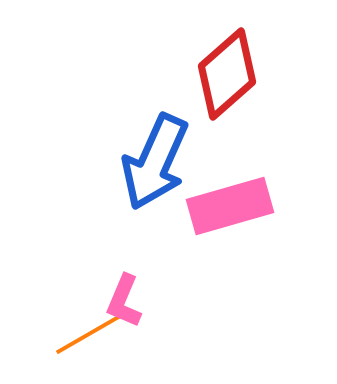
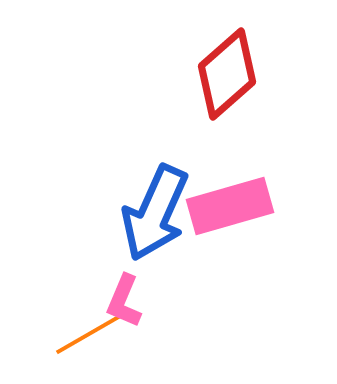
blue arrow: moved 51 px down
